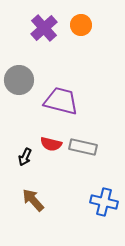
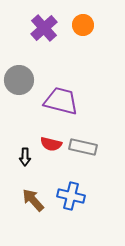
orange circle: moved 2 px right
black arrow: rotated 24 degrees counterclockwise
blue cross: moved 33 px left, 6 px up
